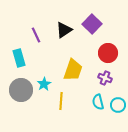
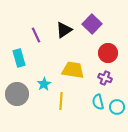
yellow trapezoid: rotated 100 degrees counterclockwise
gray circle: moved 4 px left, 4 px down
cyan circle: moved 1 px left, 2 px down
